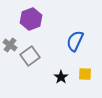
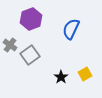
blue semicircle: moved 4 px left, 12 px up
gray square: moved 1 px up
yellow square: rotated 32 degrees counterclockwise
